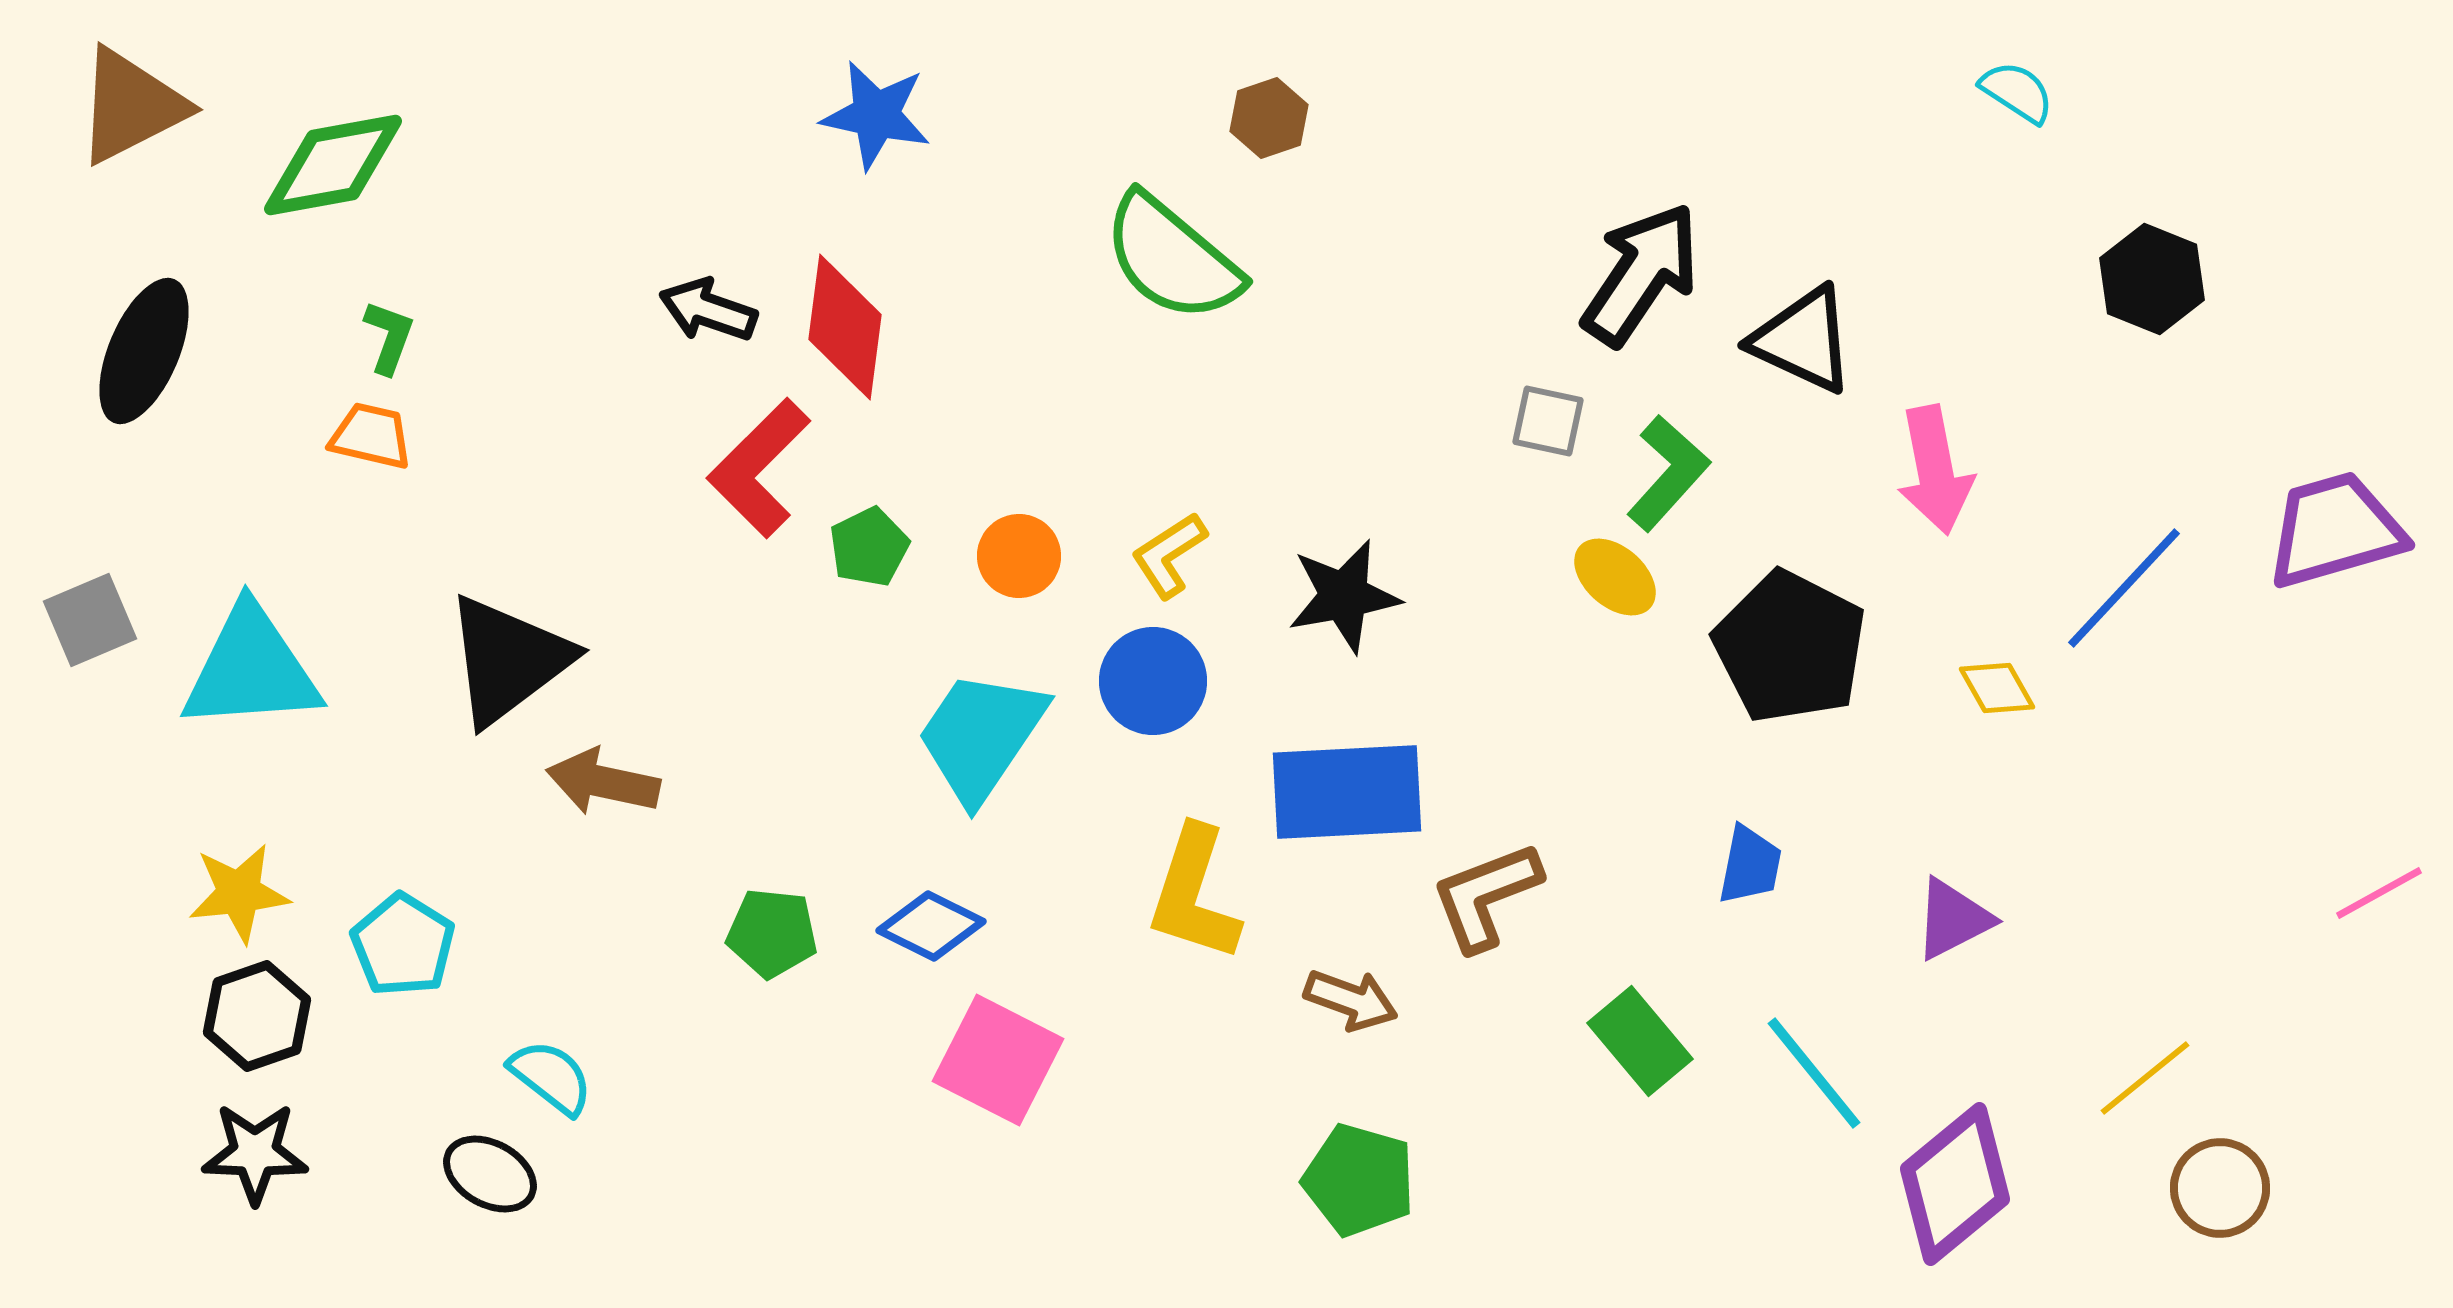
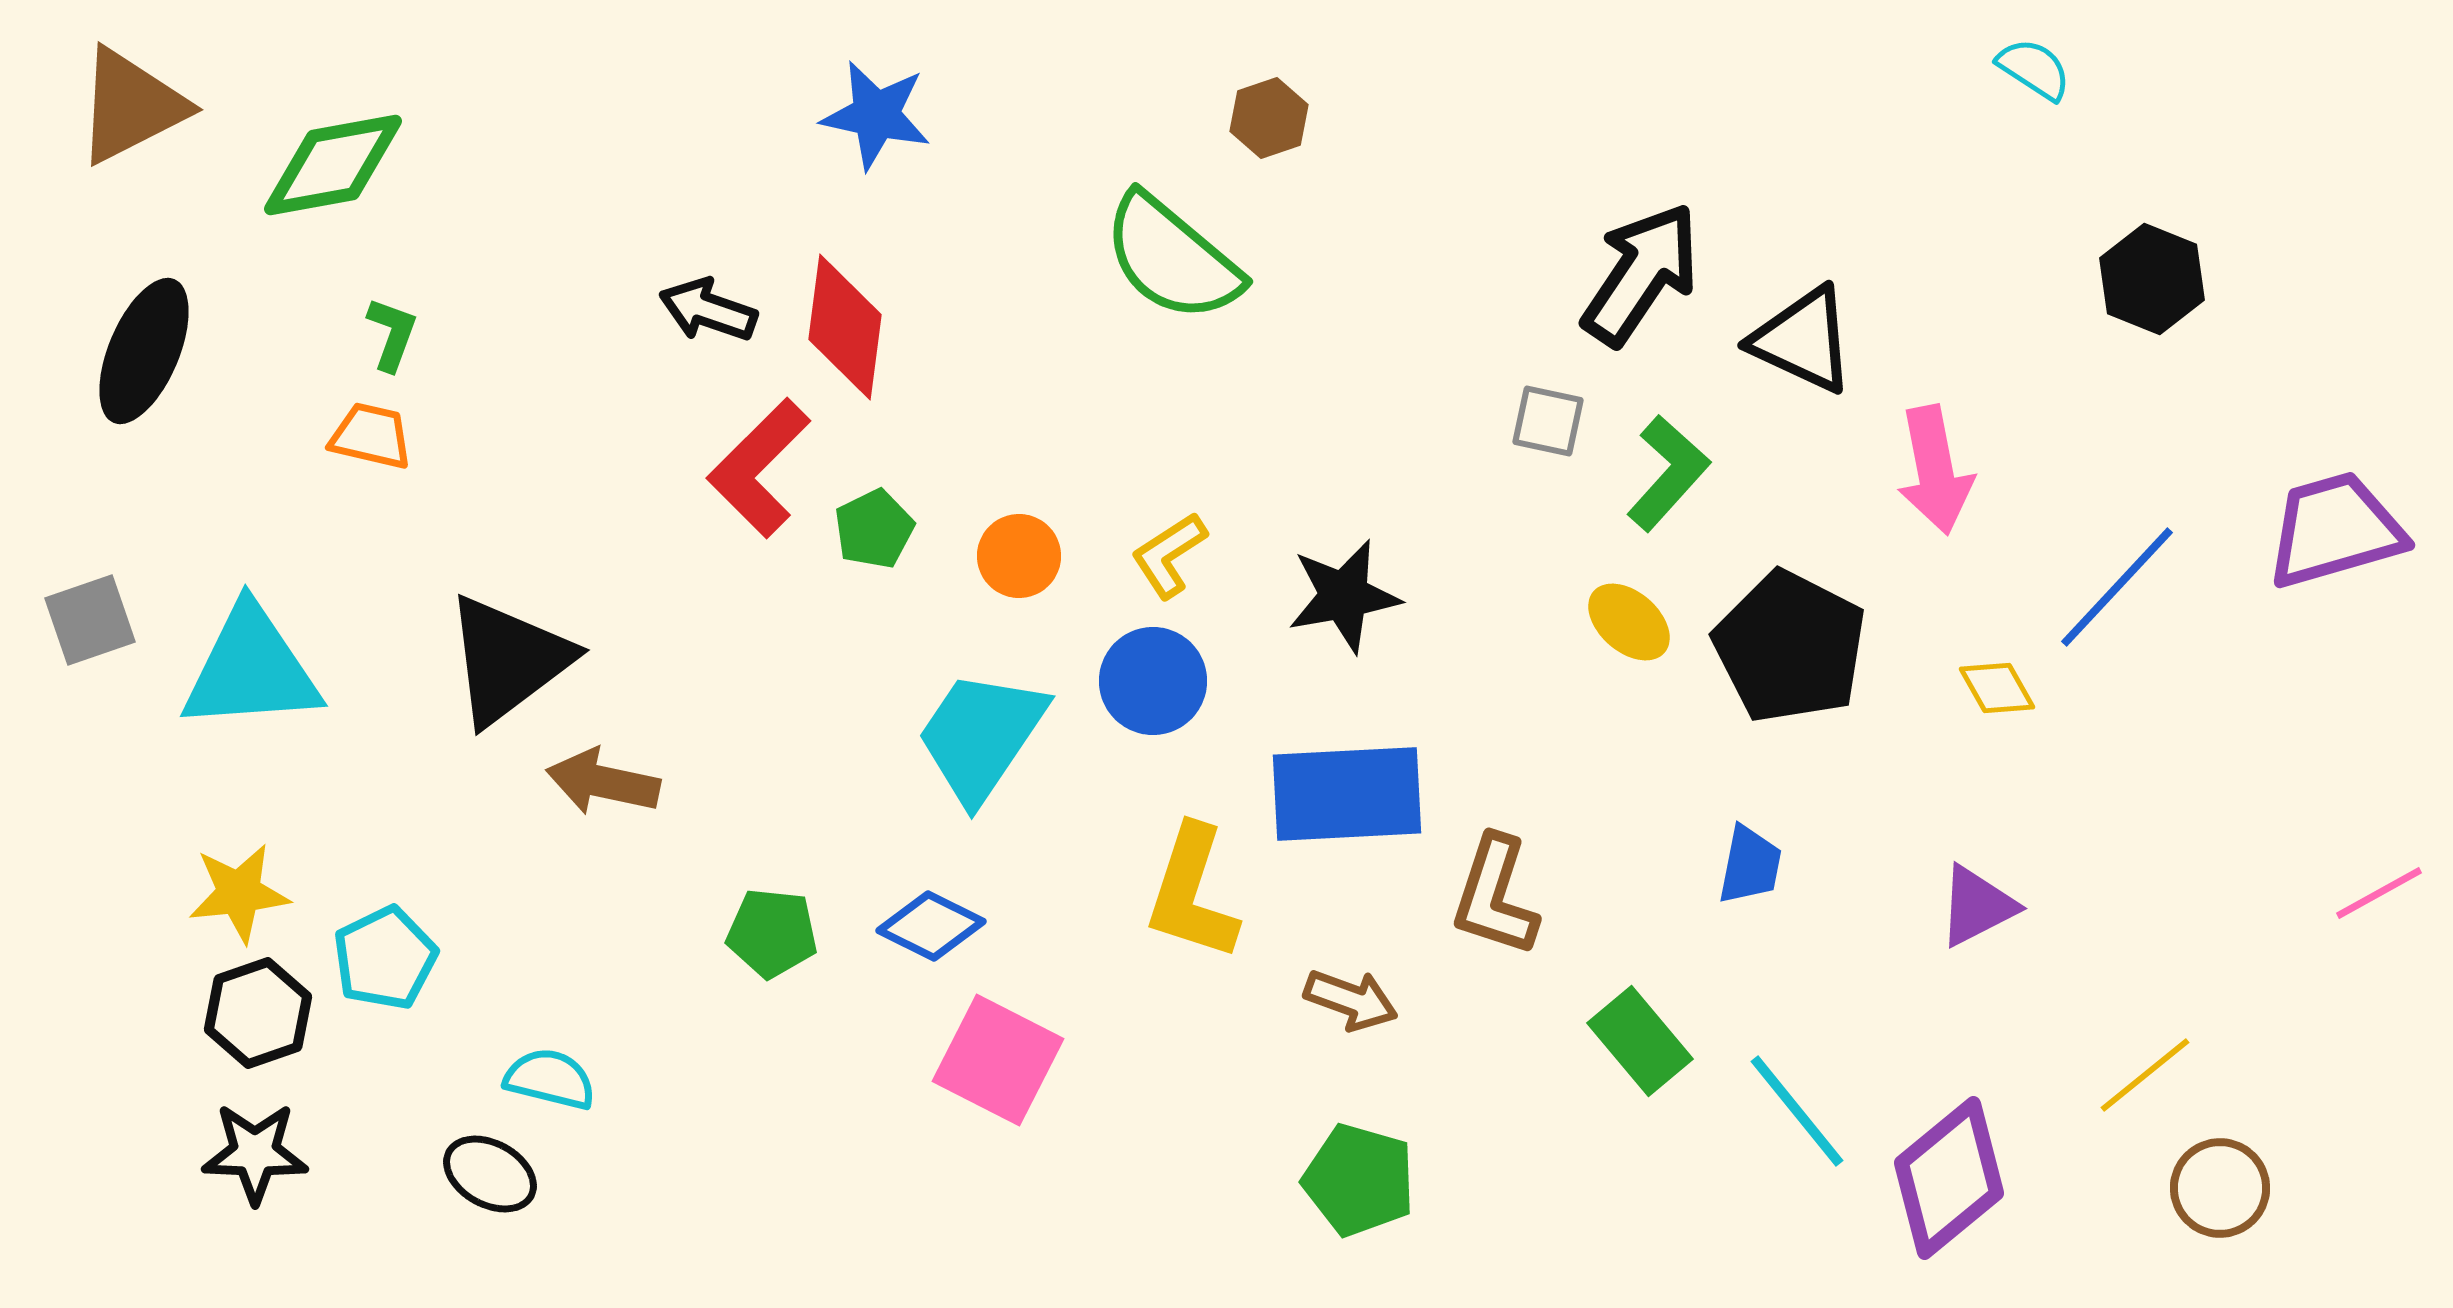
cyan semicircle at (2017, 92): moved 17 px right, 23 px up
green L-shape at (389, 337): moved 3 px right, 3 px up
green pentagon at (869, 547): moved 5 px right, 18 px up
yellow ellipse at (1615, 577): moved 14 px right, 45 px down
blue line at (2124, 588): moved 7 px left, 1 px up
gray square at (90, 620): rotated 4 degrees clockwise
blue rectangle at (1347, 792): moved 2 px down
yellow L-shape at (1194, 894): moved 2 px left, 1 px up
brown L-shape at (1486, 896): moved 9 px right; rotated 51 degrees counterclockwise
purple triangle at (1953, 919): moved 24 px right, 13 px up
cyan pentagon at (403, 945): moved 18 px left, 13 px down; rotated 14 degrees clockwise
black hexagon at (257, 1016): moved 1 px right, 3 px up
cyan line at (1814, 1073): moved 17 px left, 38 px down
cyan semicircle at (551, 1077): moved 1 px left, 2 px down; rotated 24 degrees counterclockwise
yellow line at (2145, 1078): moved 3 px up
purple diamond at (1955, 1184): moved 6 px left, 6 px up
